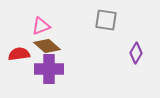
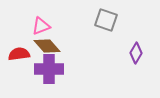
gray square: rotated 10 degrees clockwise
brown diamond: rotated 8 degrees clockwise
